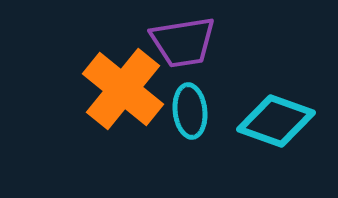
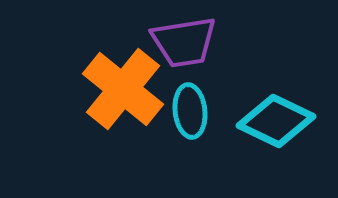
purple trapezoid: moved 1 px right
cyan diamond: rotated 6 degrees clockwise
